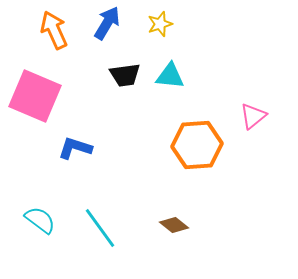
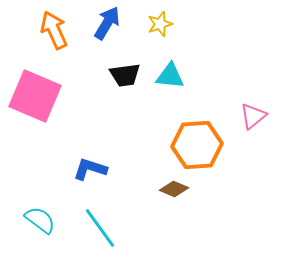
blue L-shape: moved 15 px right, 21 px down
brown diamond: moved 36 px up; rotated 16 degrees counterclockwise
